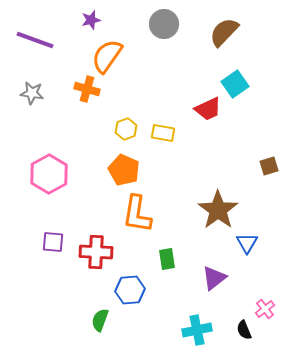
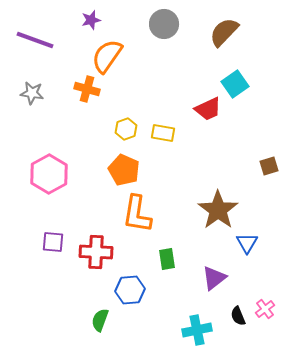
black semicircle: moved 6 px left, 14 px up
